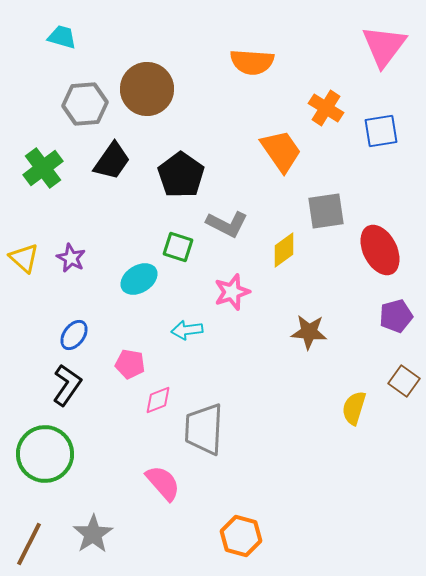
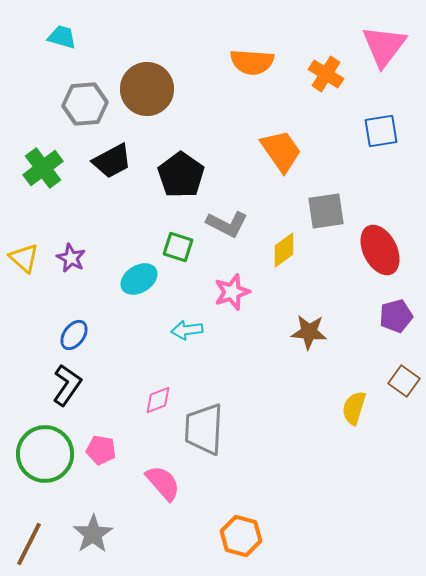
orange cross: moved 34 px up
black trapezoid: rotated 27 degrees clockwise
pink pentagon: moved 29 px left, 86 px down
